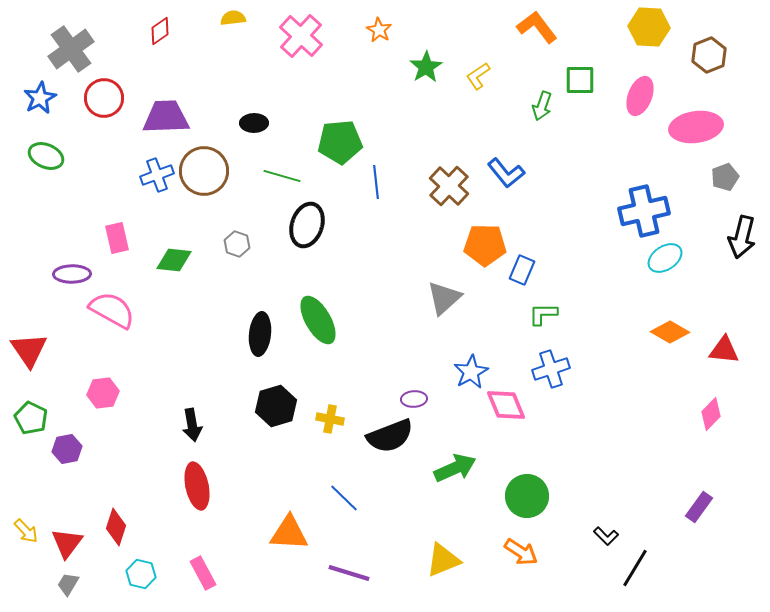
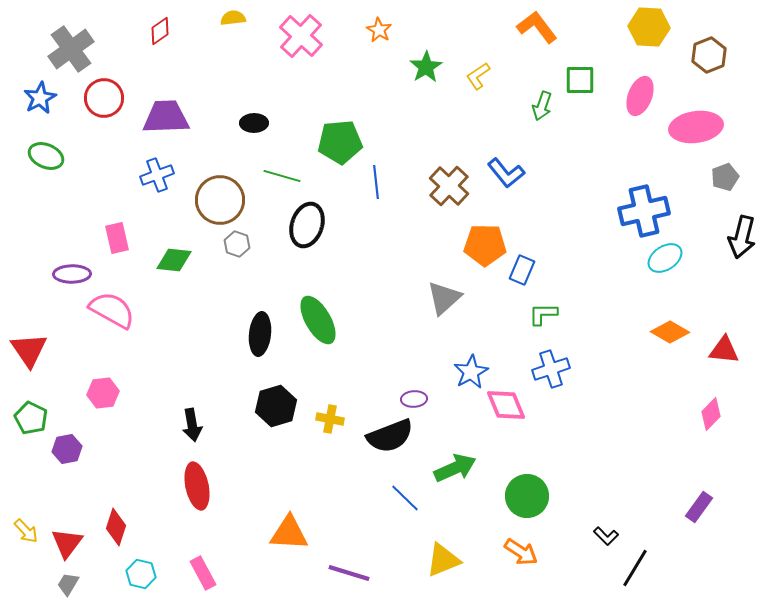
brown circle at (204, 171): moved 16 px right, 29 px down
blue line at (344, 498): moved 61 px right
